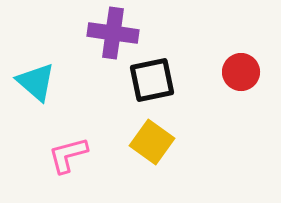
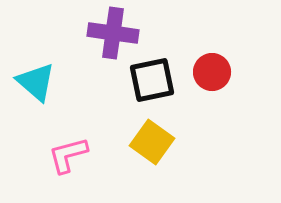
red circle: moved 29 px left
